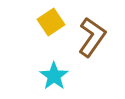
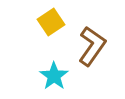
brown L-shape: moved 9 px down
